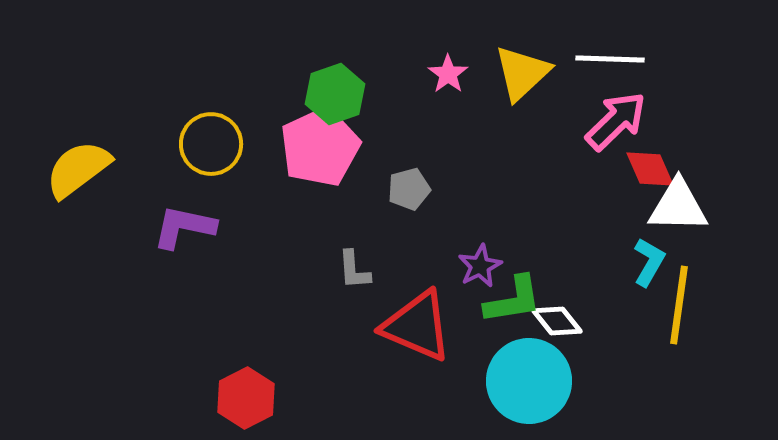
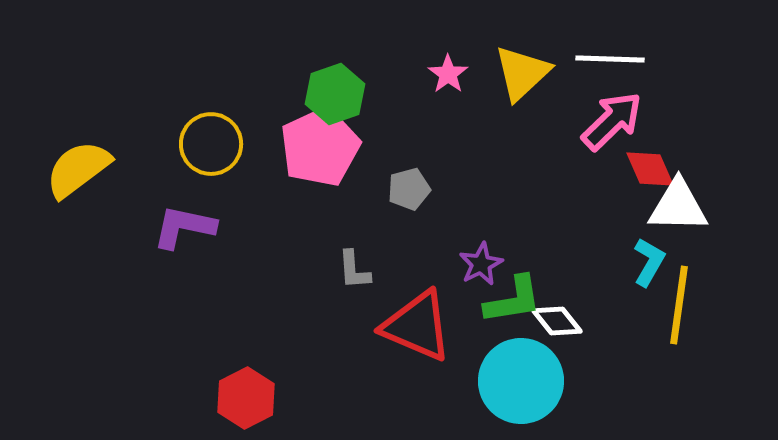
pink arrow: moved 4 px left
purple star: moved 1 px right, 2 px up
cyan circle: moved 8 px left
